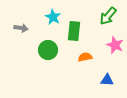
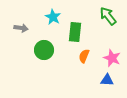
green arrow: rotated 102 degrees clockwise
green rectangle: moved 1 px right, 1 px down
pink star: moved 3 px left, 13 px down
green circle: moved 4 px left
orange semicircle: moved 1 px left, 1 px up; rotated 56 degrees counterclockwise
